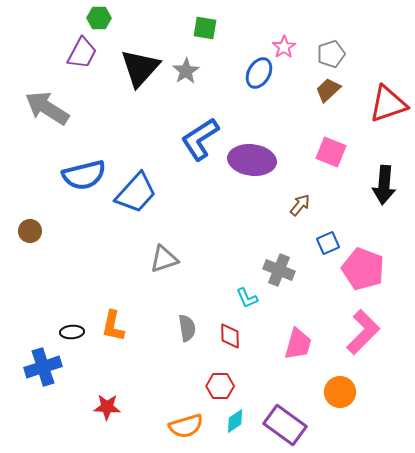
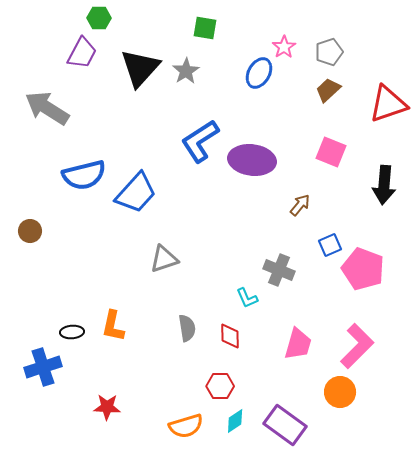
gray pentagon: moved 2 px left, 2 px up
blue L-shape: moved 2 px down
blue square: moved 2 px right, 2 px down
pink L-shape: moved 6 px left, 14 px down
